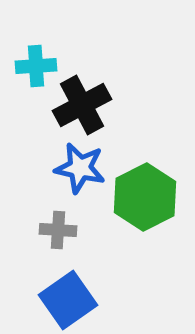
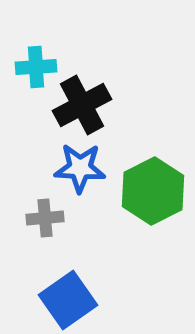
cyan cross: moved 1 px down
blue star: rotated 9 degrees counterclockwise
green hexagon: moved 8 px right, 6 px up
gray cross: moved 13 px left, 12 px up; rotated 9 degrees counterclockwise
